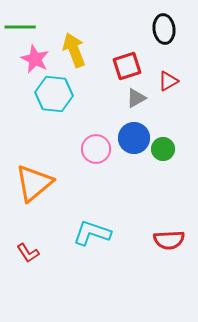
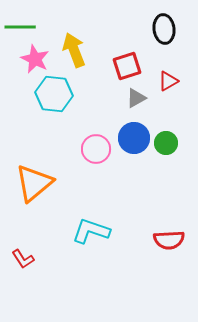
green circle: moved 3 px right, 6 px up
cyan L-shape: moved 1 px left, 2 px up
red L-shape: moved 5 px left, 6 px down
